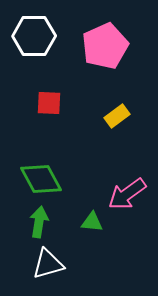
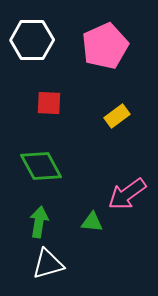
white hexagon: moved 2 px left, 4 px down
green diamond: moved 13 px up
